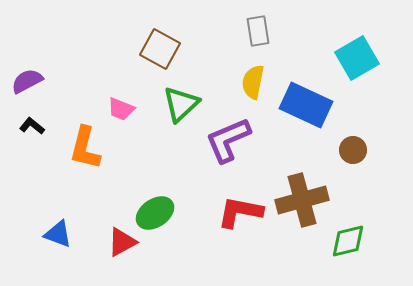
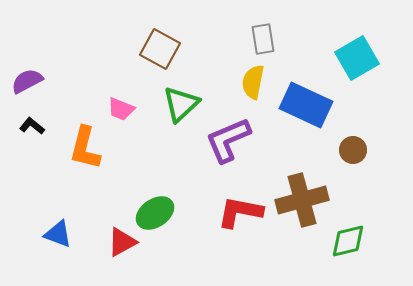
gray rectangle: moved 5 px right, 8 px down
